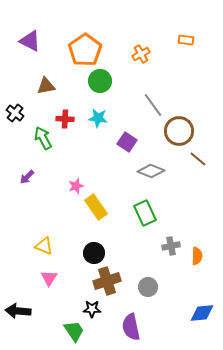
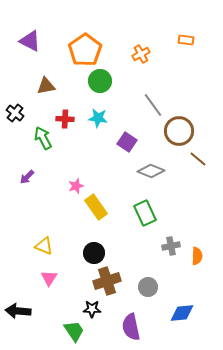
blue diamond: moved 20 px left
